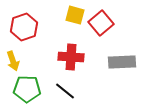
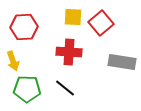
yellow square: moved 2 px left, 2 px down; rotated 12 degrees counterclockwise
red hexagon: rotated 16 degrees clockwise
red cross: moved 2 px left, 5 px up
gray rectangle: rotated 12 degrees clockwise
black line: moved 3 px up
